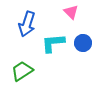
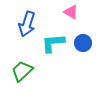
pink triangle: rotated 14 degrees counterclockwise
green trapezoid: rotated 10 degrees counterclockwise
